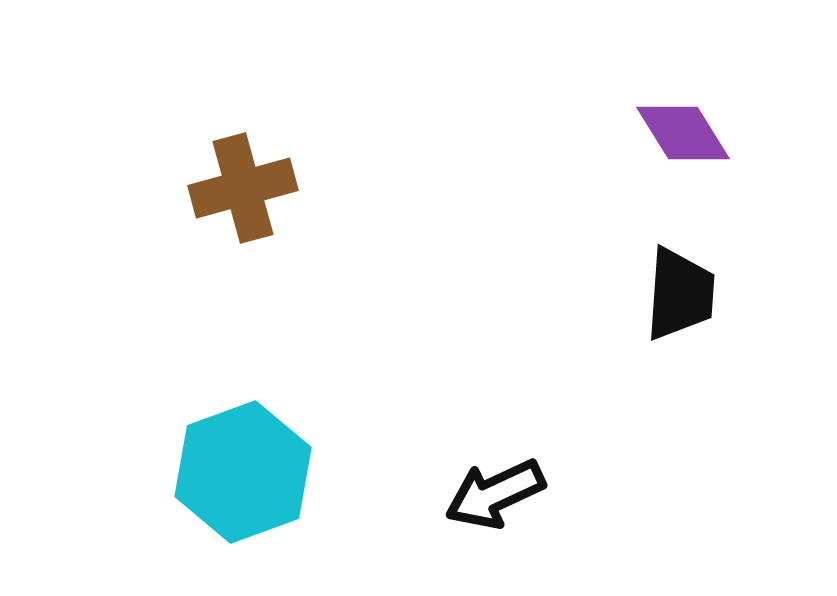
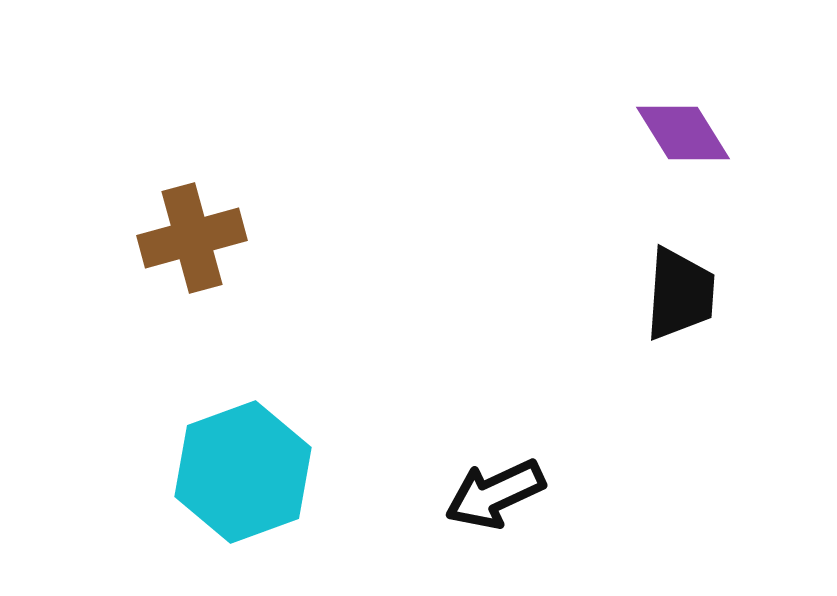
brown cross: moved 51 px left, 50 px down
